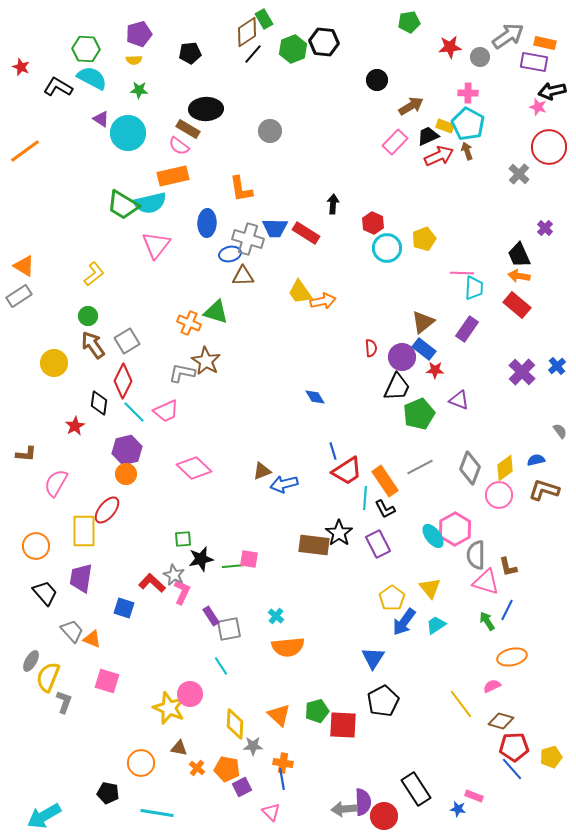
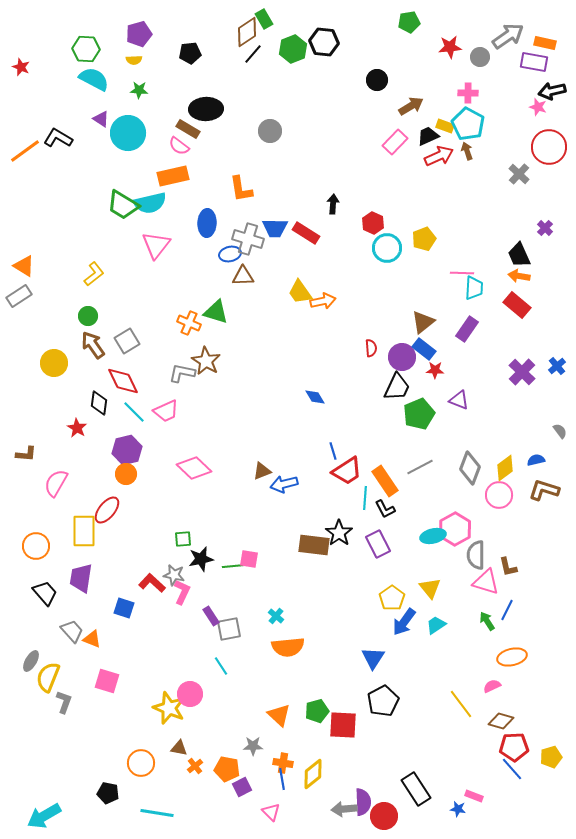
cyan semicircle at (92, 78): moved 2 px right, 1 px down
black L-shape at (58, 87): moved 51 px down
red diamond at (123, 381): rotated 52 degrees counterclockwise
red star at (75, 426): moved 2 px right, 2 px down; rotated 12 degrees counterclockwise
cyan ellipse at (433, 536): rotated 65 degrees counterclockwise
gray star at (174, 575): rotated 15 degrees counterclockwise
yellow diamond at (235, 724): moved 78 px right, 50 px down; rotated 48 degrees clockwise
orange cross at (197, 768): moved 2 px left, 2 px up; rotated 14 degrees clockwise
